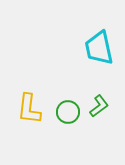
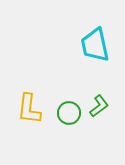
cyan trapezoid: moved 4 px left, 3 px up
green circle: moved 1 px right, 1 px down
